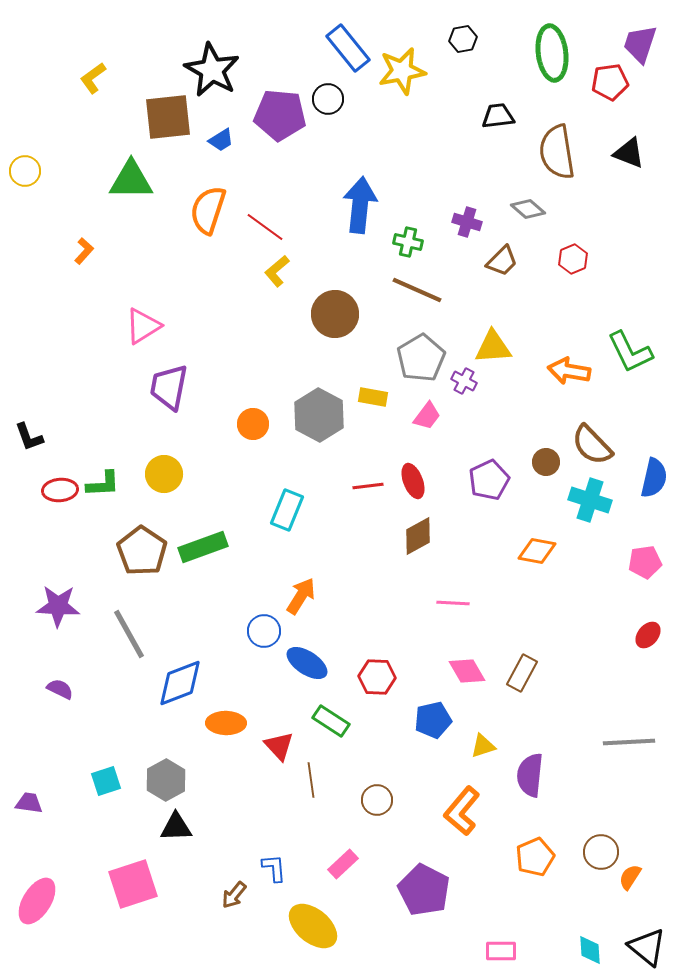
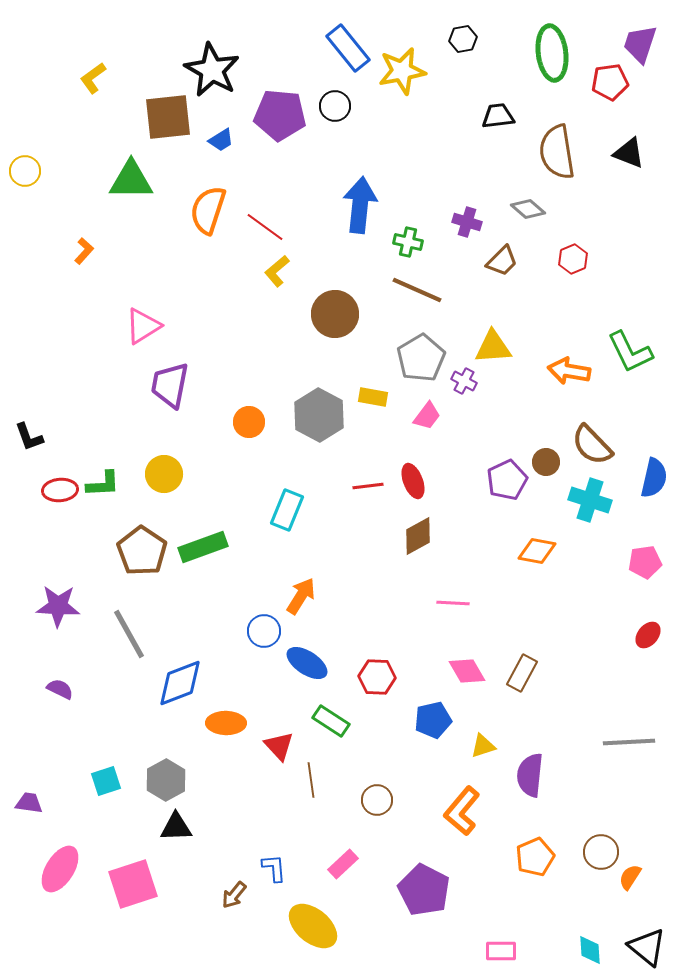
black circle at (328, 99): moved 7 px right, 7 px down
purple trapezoid at (169, 387): moved 1 px right, 2 px up
orange circle at (253, 424): moved 4 px left, 2 px up
purple pentagon at (489, 480): moved 18 px right
pink ellipse at (37, 901): moved 23 px right, 32 px up
